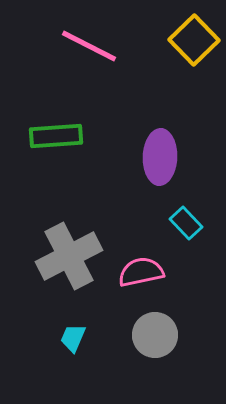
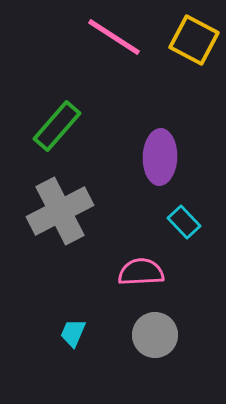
yellow square: rotated 18 degrees counterclockwise
pink line: moved 25 px right, 9 px up; rotated 6 degrees clockwise
green rectangle: moved 1 px right, 10 px up; rotated 45 degrees counterclockwise
cyan rectangle: moved 2 px left, 1 px up
gray cross: moved 9 px left, 45 px up
pink semicircle: rotated 9 degrees clockwise
cyan trapezoid: moved 5 px up
